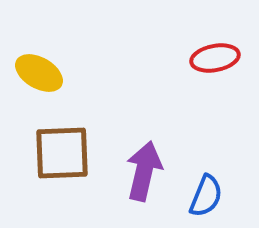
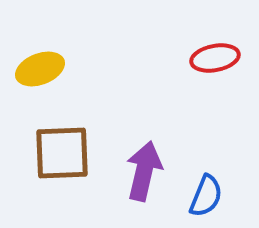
yellow ellipse: moved 1 px right, 4 px up; rotated 51 degrees counterclockwise
